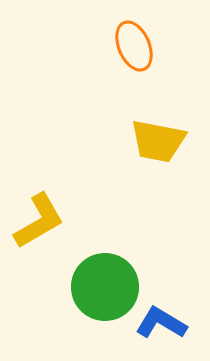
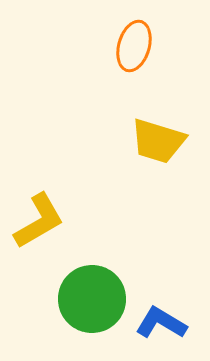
orange ellipse: rotated 39 degrees clockwise
yellow trapezoid: rotated 6 degrees clockwise
green circle: moved 13 px left, 12 px down
